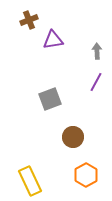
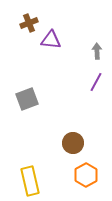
brown cross: moved 3 px down
purple triangle: moved 2 px left; rotated 15 degrees clockwise
gray square: moved 23 px left
brown circle: moved 6 px down
yellow rectangle: rotated 12 degrees clockwise
